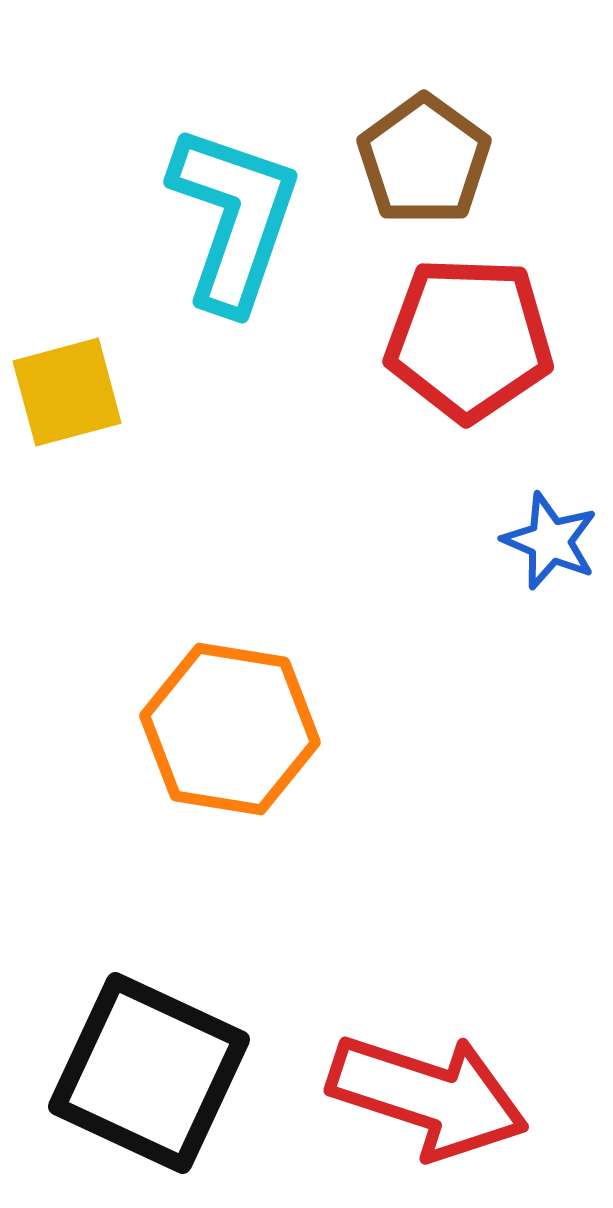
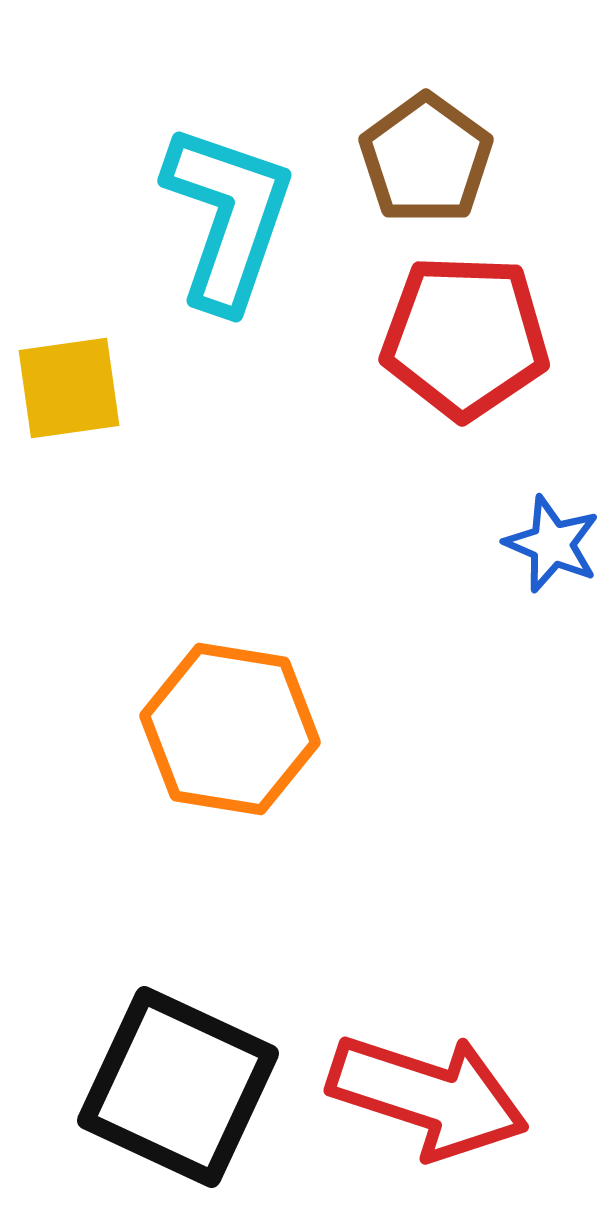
brown pentagon: moved 2 px right, 1 px up
cyan L-shape: moved 6 px left, 1 px up
red pentagon: moved 4 px left, 2 px up
yellow square: moved 2 px right, 4 px up; rotated 7 degrees clockwise
blue star: moved 2 px right, 3 px down
black square: moved 29 px right, 14 px down
